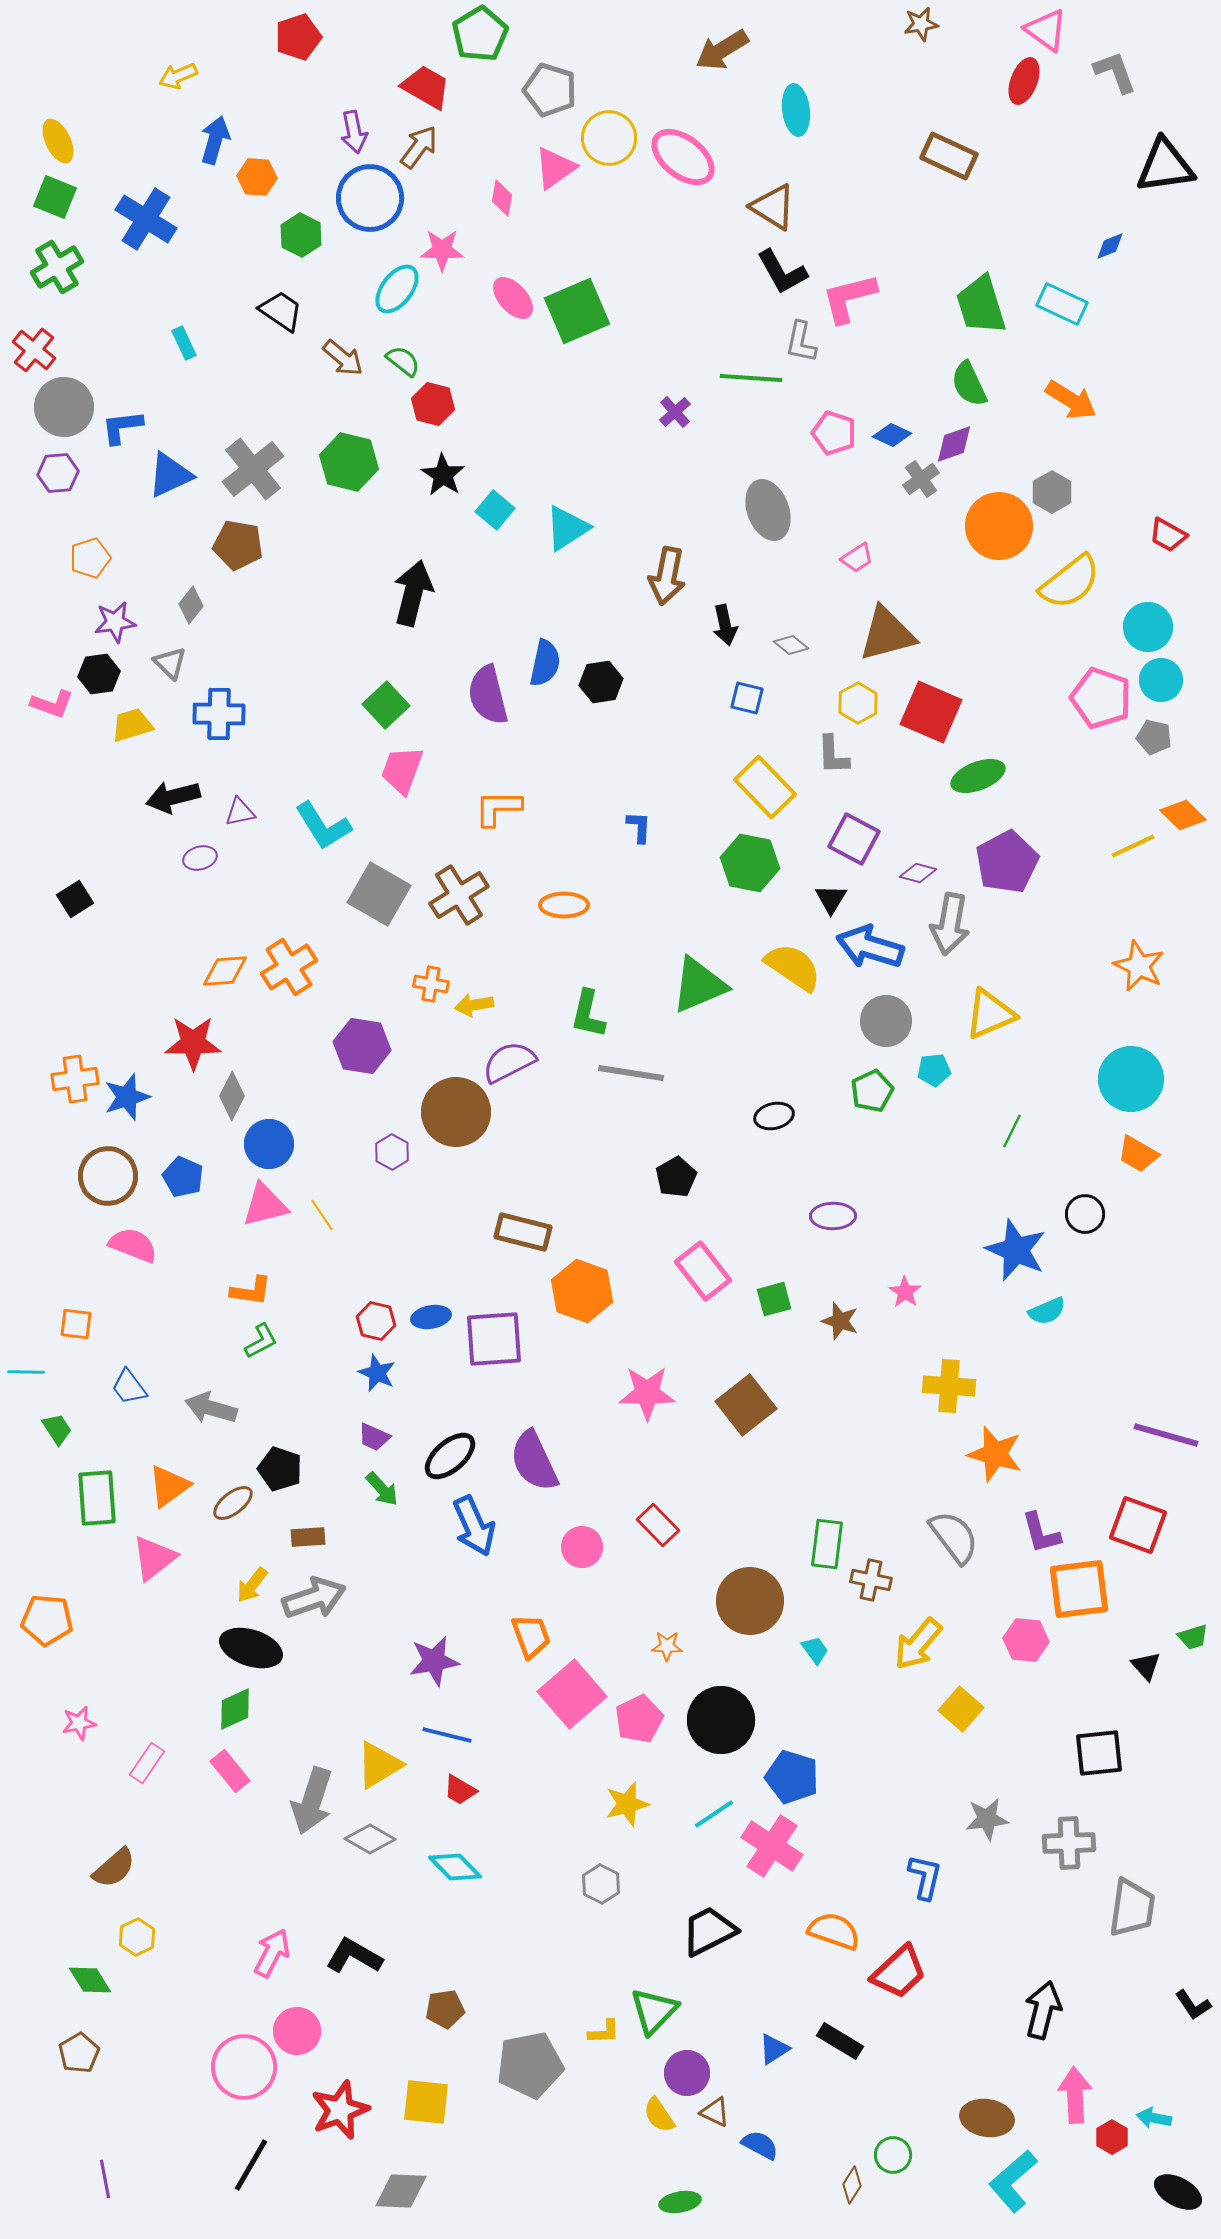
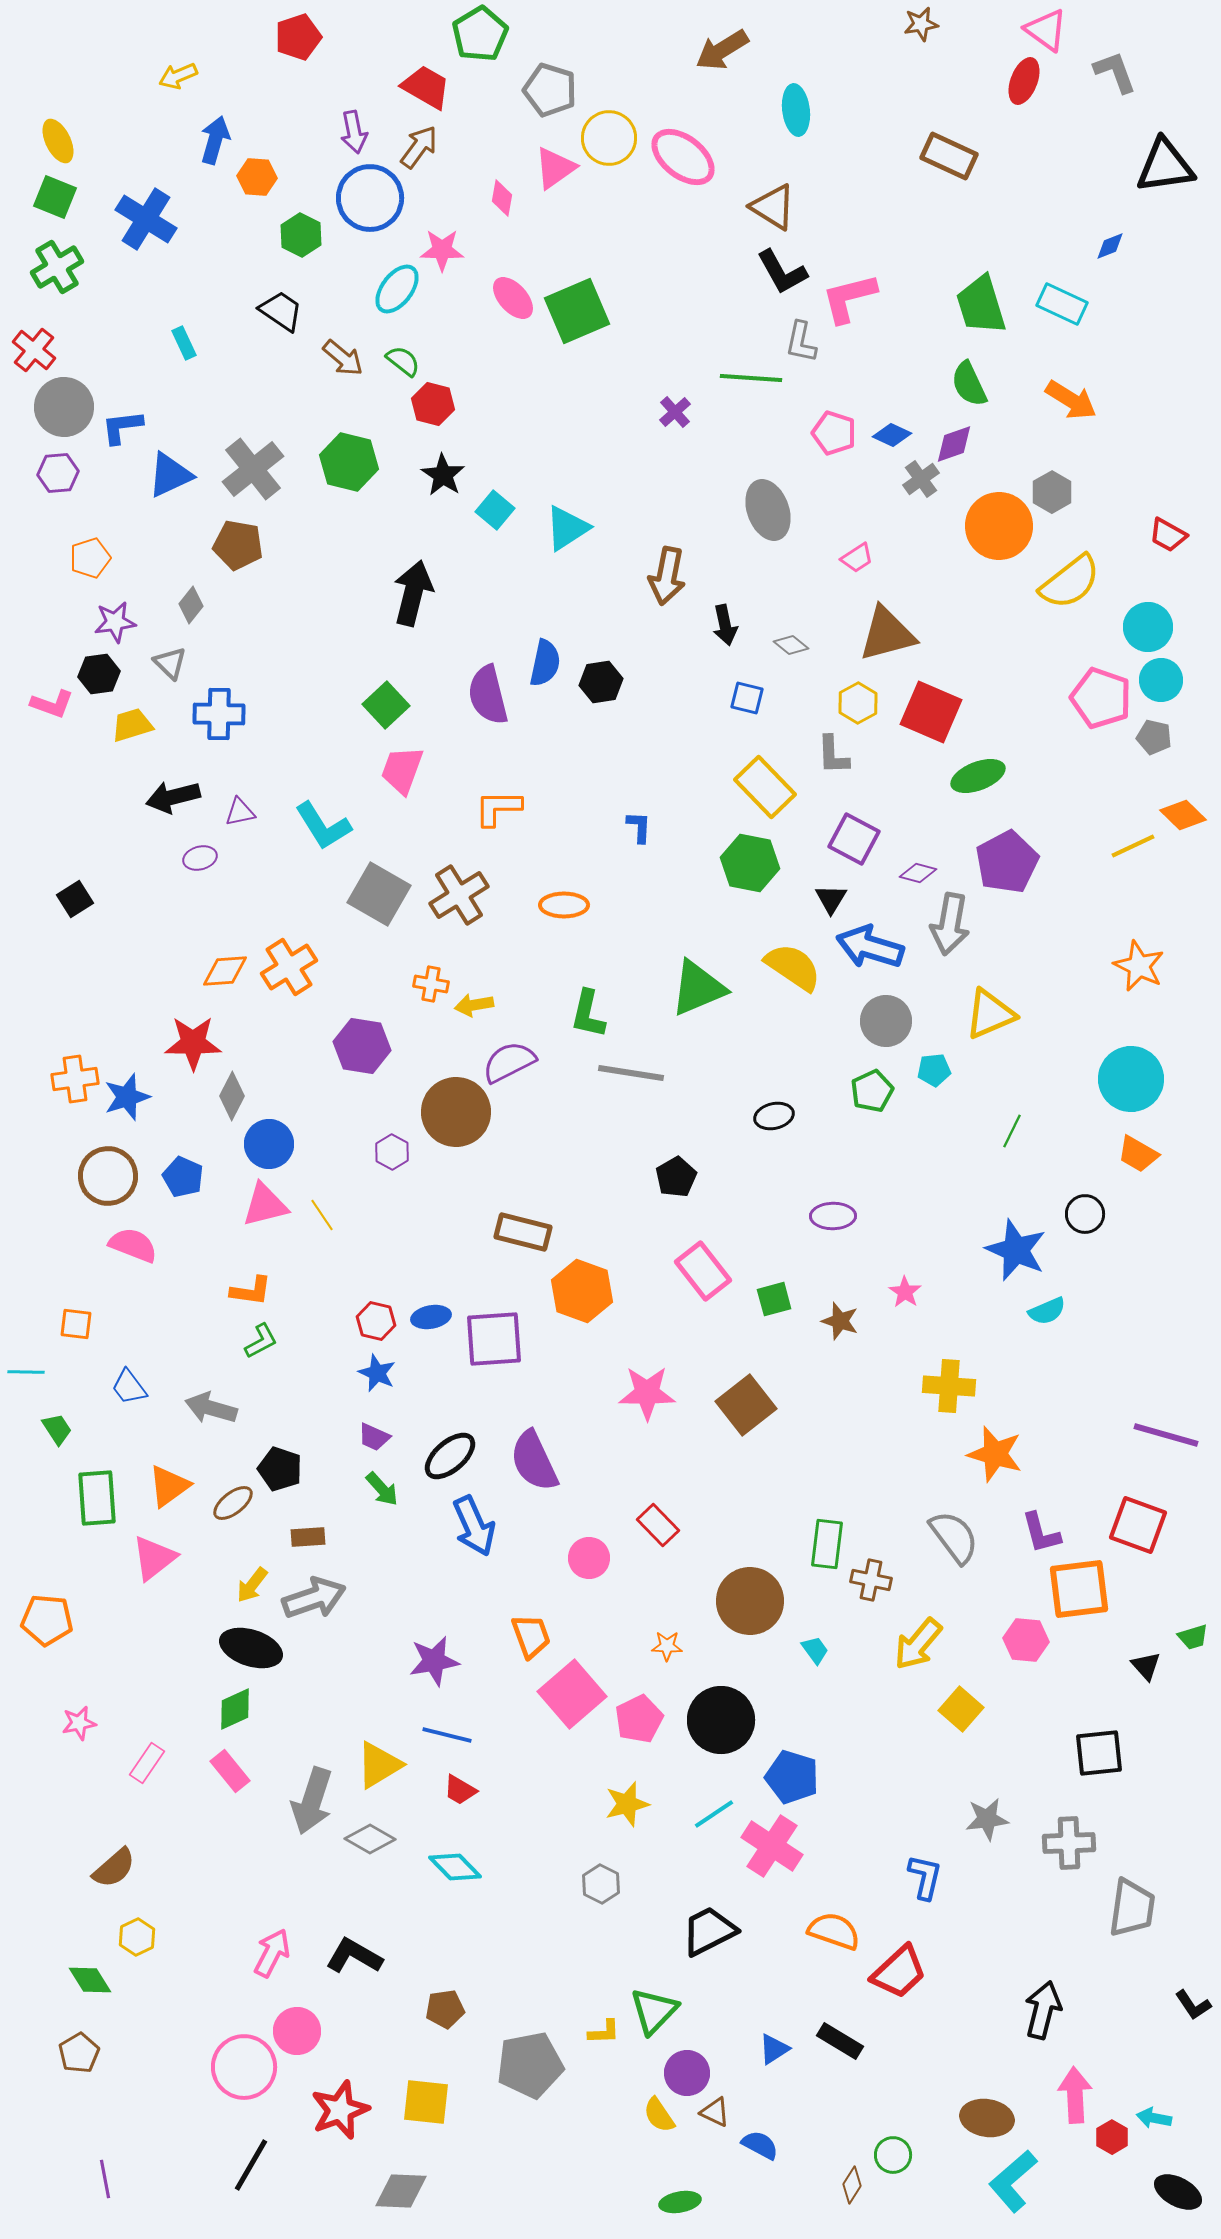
green triangle at (699, 985): moved 1 px left, 3 px down
pink circle at (582, 1547): moved 7 px right, 11 px down
